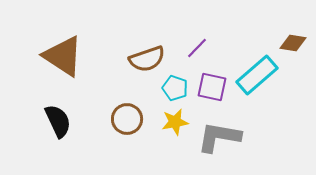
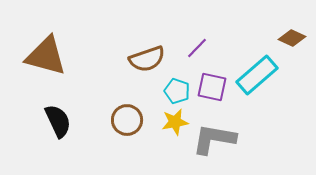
brown diamond: moved 1 px left, 5 px up; rotated 16 degrees clockwise
brown triangle: moved 17 px left; rotated 18 degrees counterclockwise
cyan pentagon: moved 2 px right, 3 px down
brown circle: moved 1 px down
gray L-shape: moved 5 px left, 2 px down
